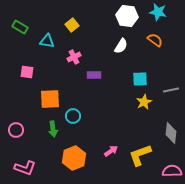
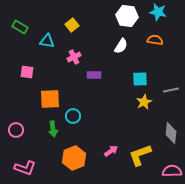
orange semicircle: rotated 28 degrees counterclockwise
